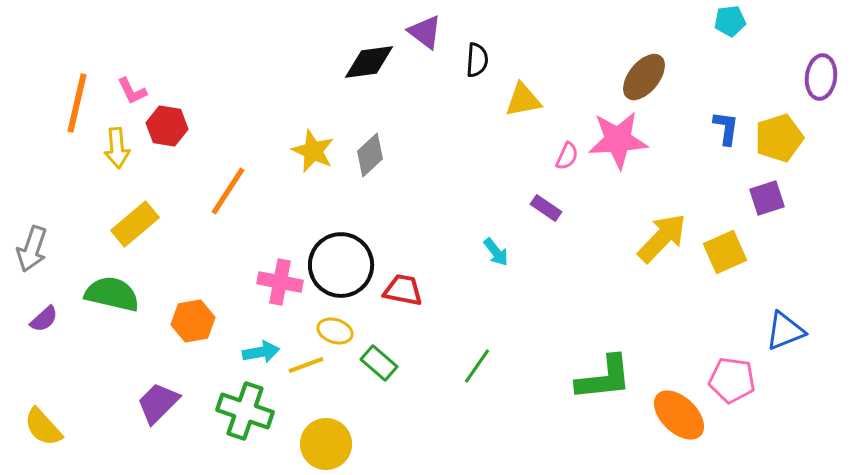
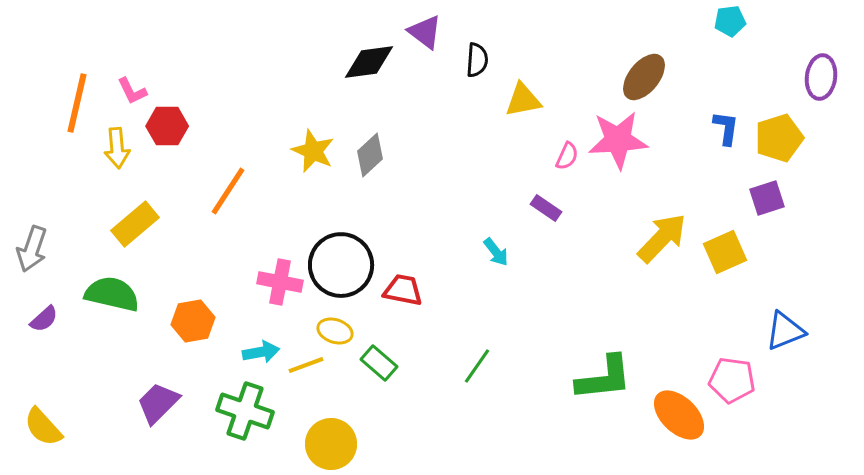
red hexagon at (167, 126): rotated 9 degrees counterclockwise
yellow circle at (326, 444): moved 5 px right
